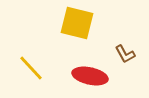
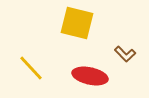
brown L-shape: rotated 15 degrees counterclockwise
